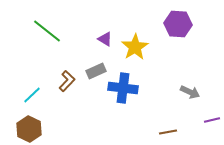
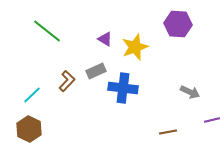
yellow star: rotated 12 degrees clockwise
